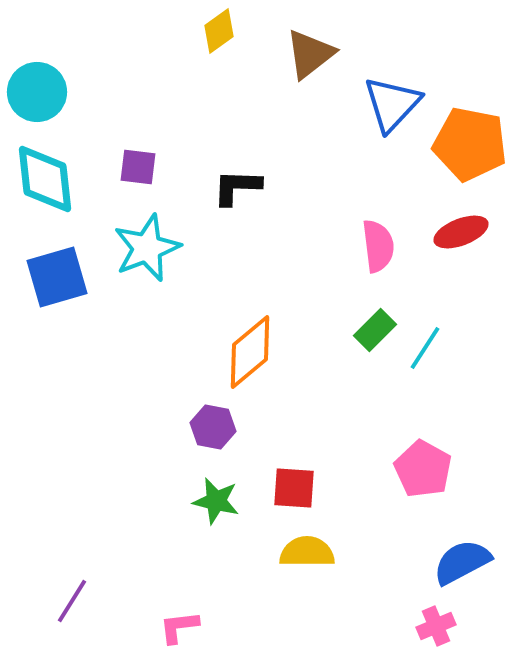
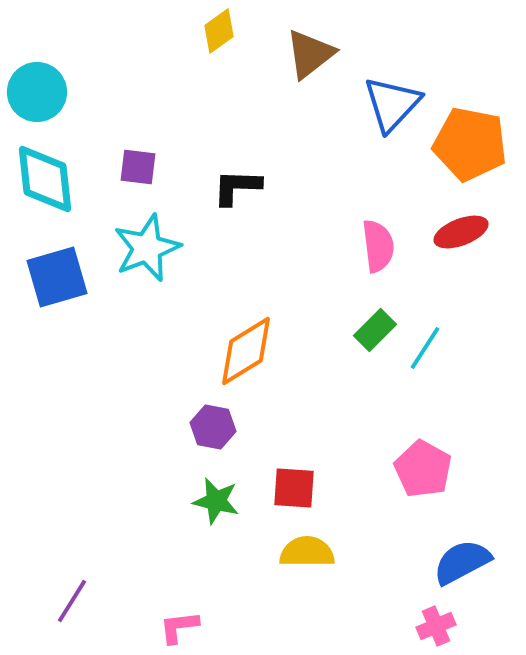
orange diamond: moved 4 px left, 1 px up; rotated 8 degrees clockwise
